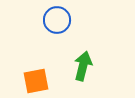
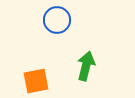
green arrow: moved 3 px right
